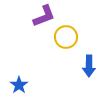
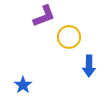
yellow circle: moved 3 px right
blue star: moved 4 px right
